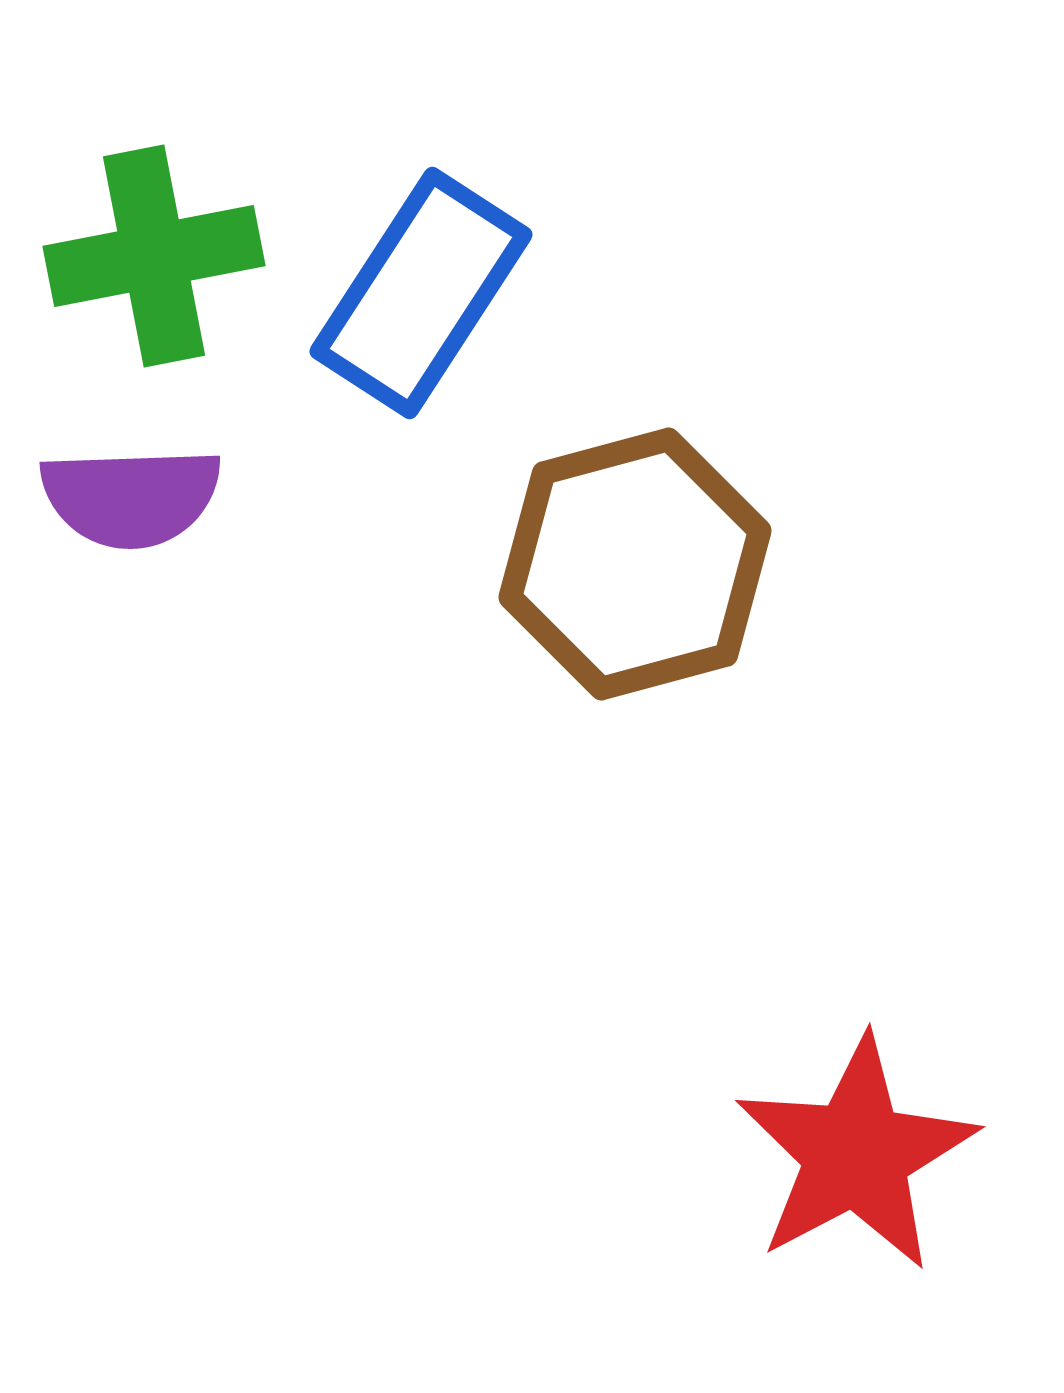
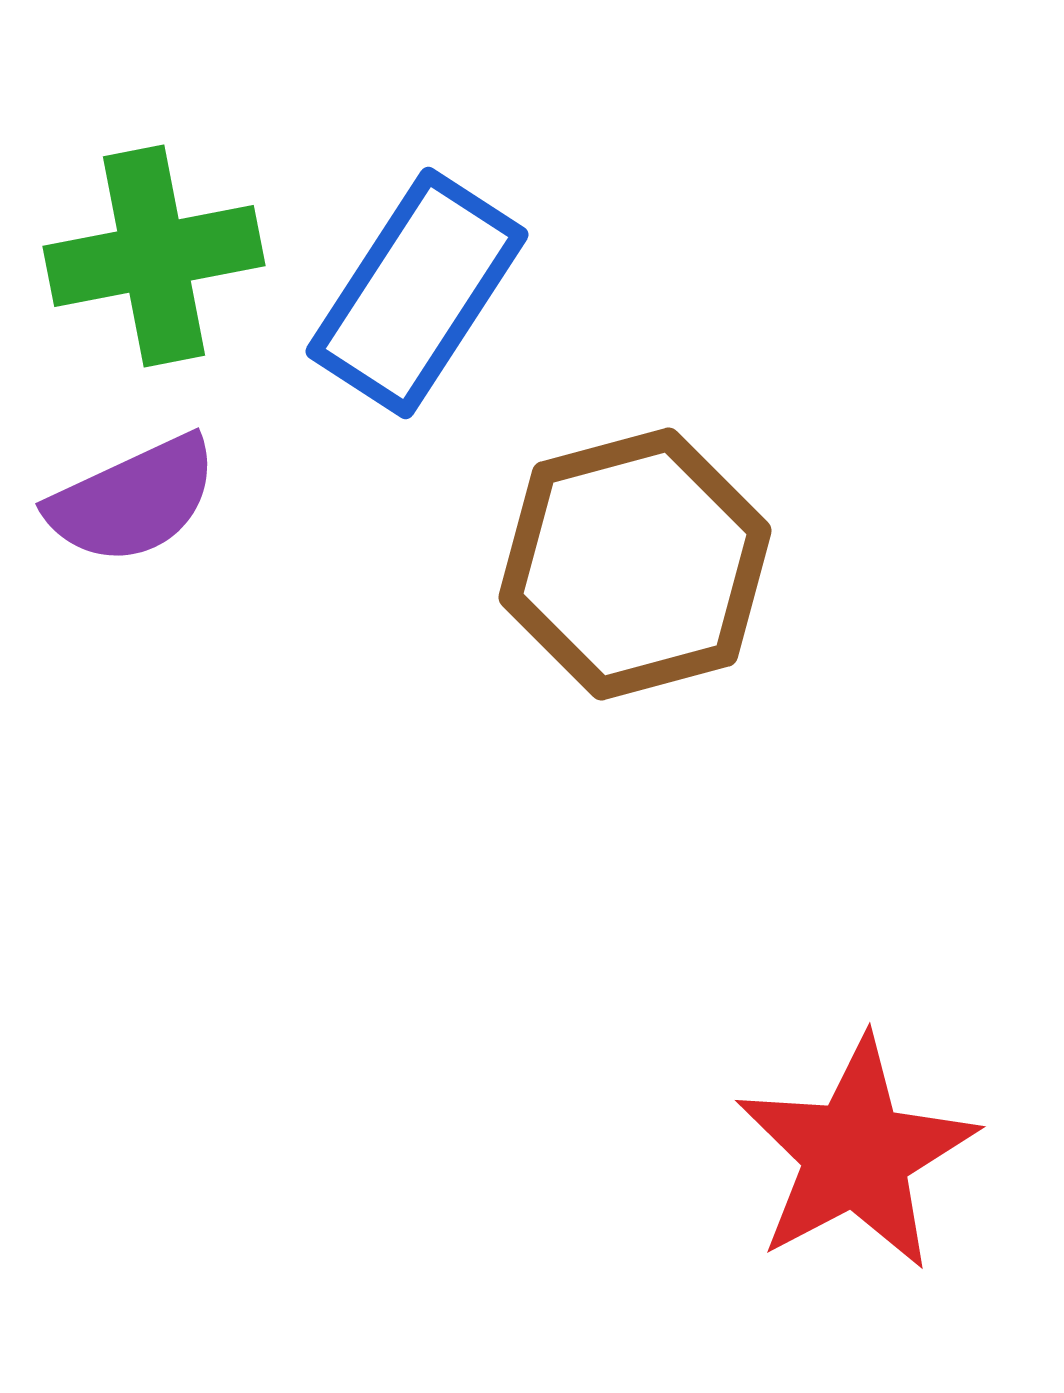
blue rectangle: moved 4 px left
purple semicircle: moved 2 px right, 3 px down; rotated 23 degrees counterclockwise
